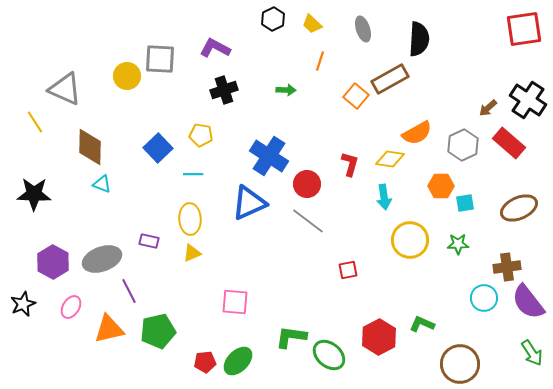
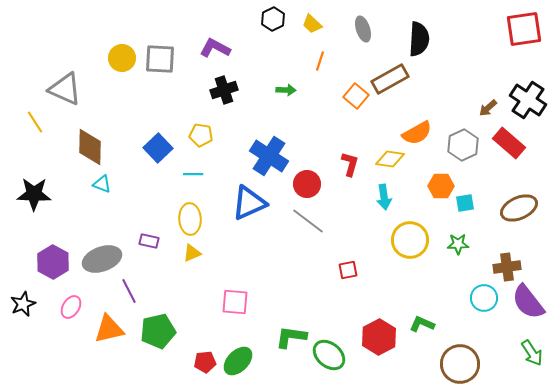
yellow circle at (127, 76): moved 5 px left, 18 px up
